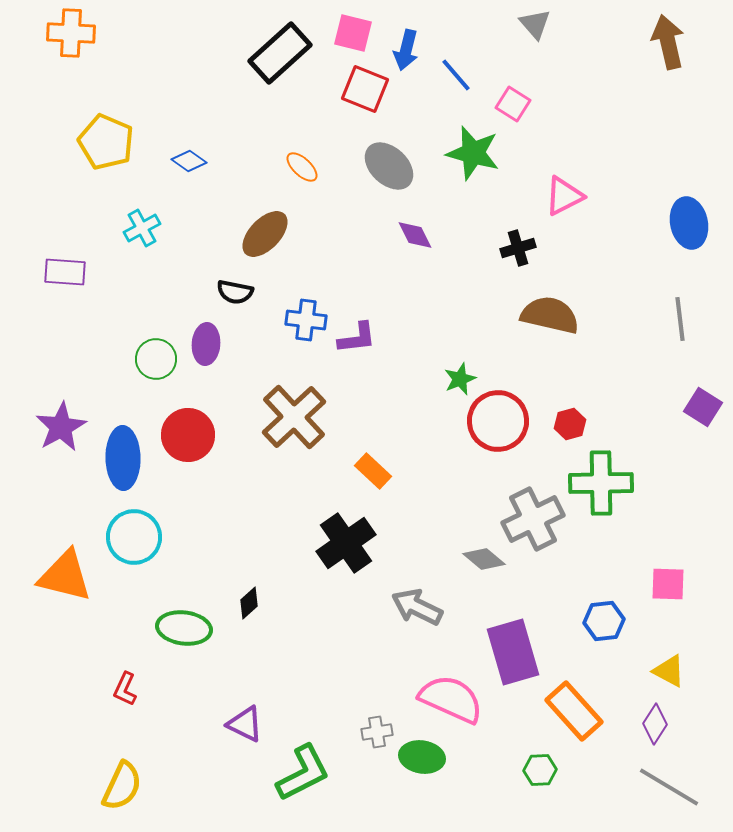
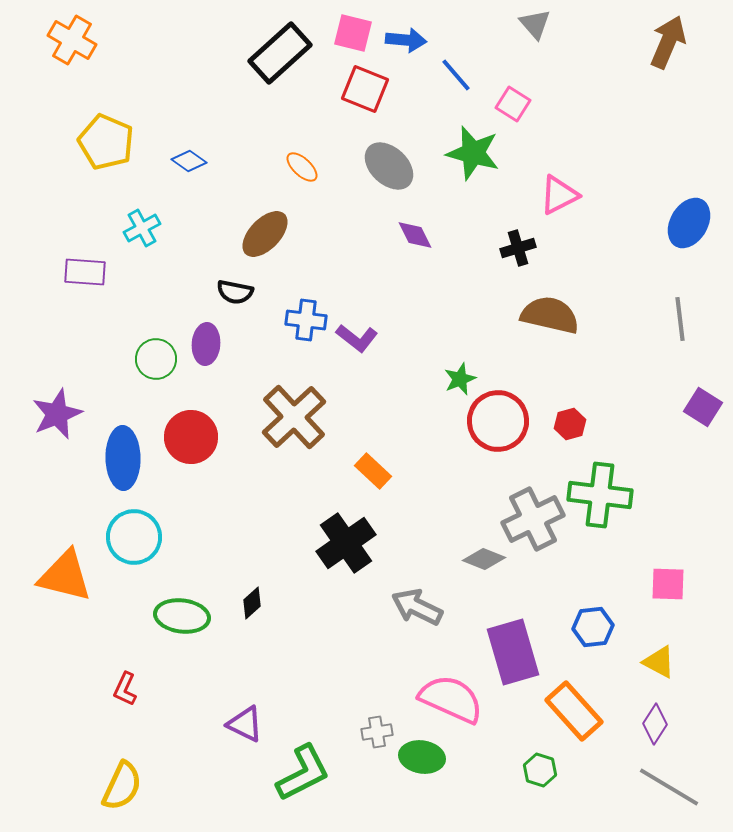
orange cross at (71, 33): moved 1 px right, 7 px down; rotated 27 degrees clockwise
brown arrow at (668, 42): rotated 36 degrees clockwise
blue arrow at (406, 50): moved 10 px up; rotated 99 degrees counterclockwise
pink triangle at (564, 196): moved 5 px left, 1 px up
blue ellipse at (689, 223): rotated 42 degrees clockwise
purple rectangle at (65, 272): moved 20 px right
purple L-shape at (357, 338): rotated 45 degrees clockwise
purple star at (61, 427): moved 4 px left, 13 px up; rotated 6 degrees clockwise
red circle at (188, 435): moved 3 px right, 2 px down
green cross at (601, 483): moved 1 px left, 12 px down; rotated 8 degrees clockwise
gray diamond at (484, 559): rotated 18 degrees counterclockwise
black diamond at (249, 603): moved 3 px right
blue hexagon at (604, 621): moved 11 px left, 6 px down
green ellipse at (184, 628): moved 2 px left, 12 px up
yellow triangle at (669, 671): moved 10 px left, 9 px up
green hexagon at (540, 770): rotated 20 degrees clockwise
